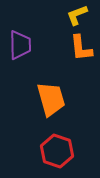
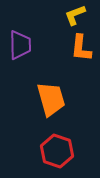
yellow L-shape: moved 2 px left
orange L-shape: rotated 12 degrees clockwise
